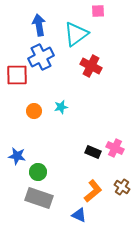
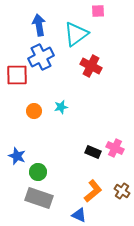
blue star: rotated 12 degrees clockwise
brown cross: moved 4 px down
